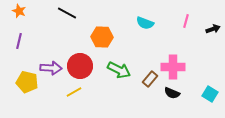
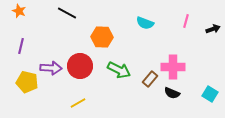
purple line: moved 2 px right, 5 px down
yellow line: moved 4 px right, 11 px down
